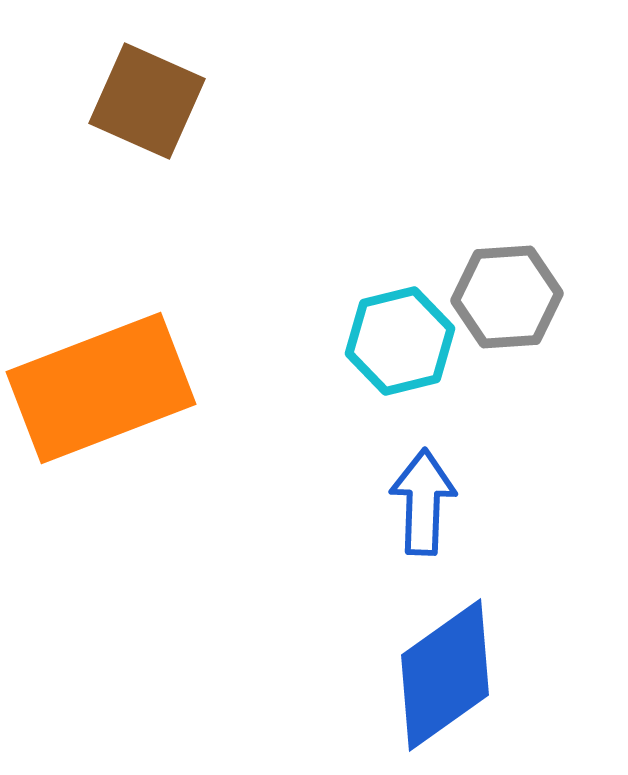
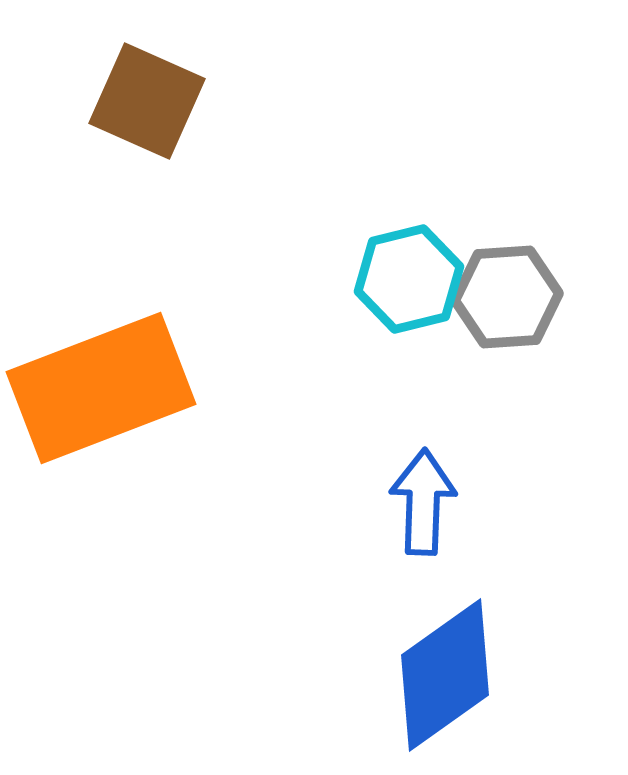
cyan hexagon: moved 9 px right, 62 px up
